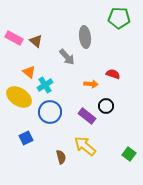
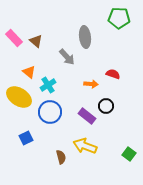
pink rectangle: rotated 18 degrees clockwise
cyan cross: moved 3 px right
yellow arrow: rotated 20 degrees counterclockwise
